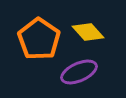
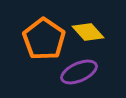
orange pentagon: moved 5 px right
